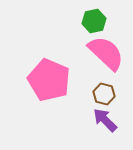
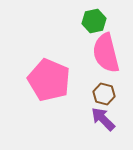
pink semicircle: rotated 147 degrees counterclockwise
purple arrow: moved 2 px left, 1 px up
